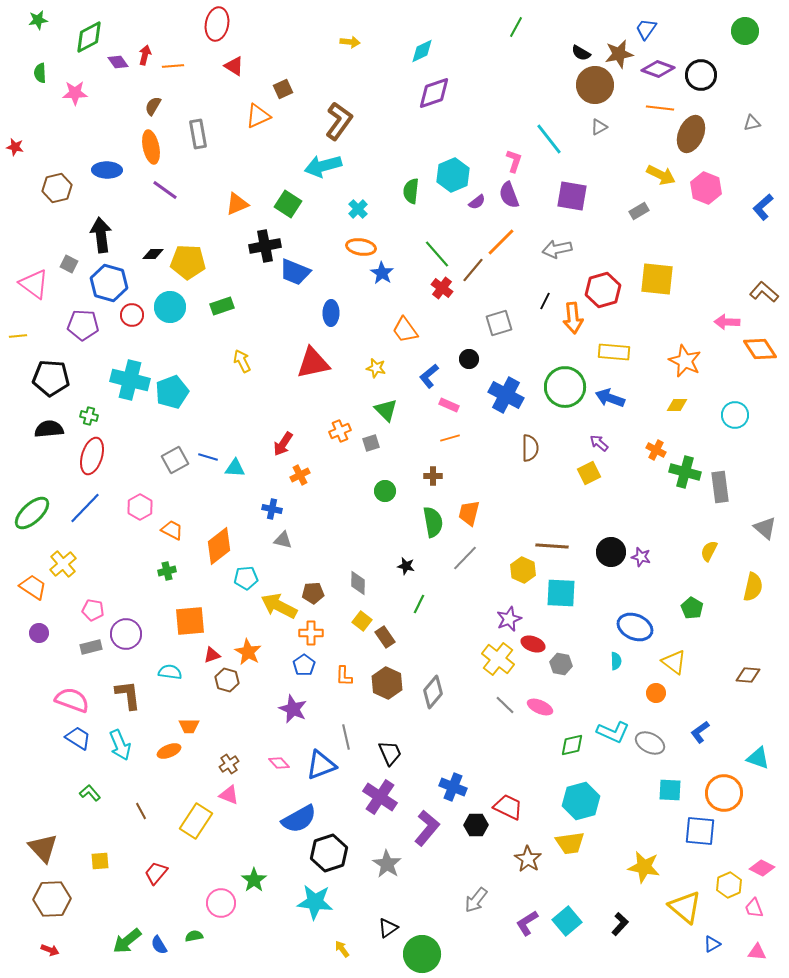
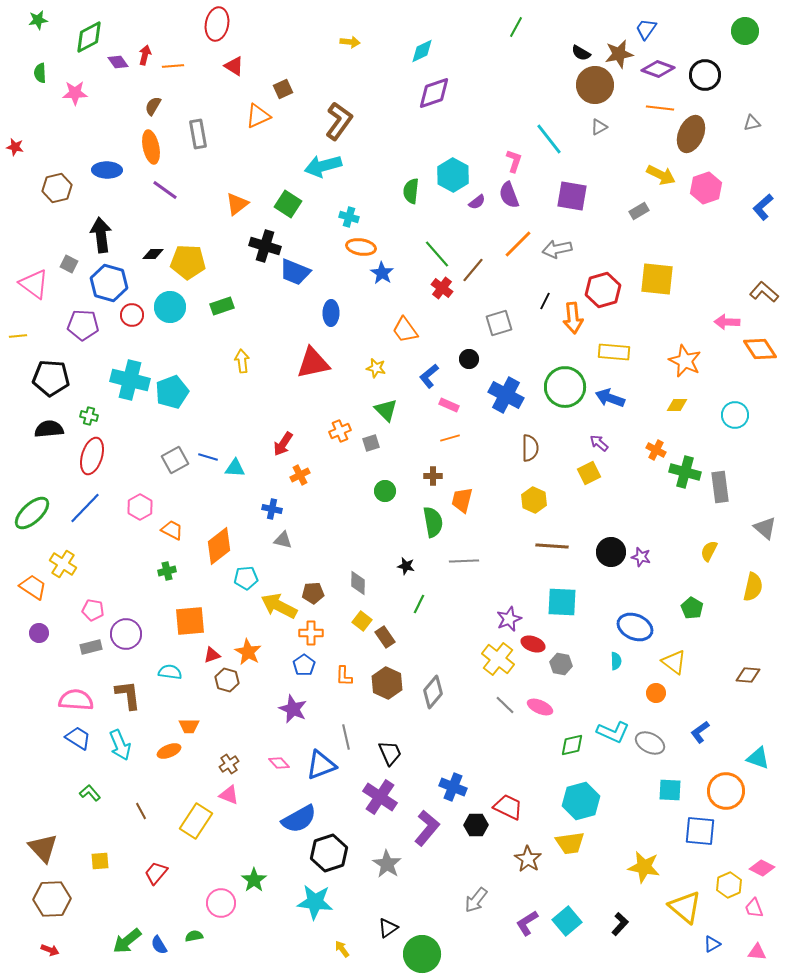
black circle at (701, 75): moved 4 px right
cyan hexagon at (453, 175): rotated 8 degrees counterclockwise
pink hexagon at (706, 188): rotated 20 degrees clockwise
orange triangle at (237, 204): rotated 15 degrees counterclockwise
cyan cross at (358, 209): moved 9 px left, 8 px down; rotated 30 degrees counterclockwise
orange line at (501, 242): moved 17 px right, 2 px down
black cross at (265, 246): rotated 28 degrees clockwise
yellow arrow at (242, 361): rotated 20 degrees clockwise
orange trapezoid at (469, 513): moved 7 px left, 13 px up
gray line at (465, 558): moved 1 px left, 3 px down; rotated 44 degrees clockwise
yellow cross at (63, 564): rotated 16 degrees counterclockwise
yellow hexagon at (523, 570): moved 11 px right, 70 px up
cyan square at (561, 593): moved 1 px right, 9 px down
pink semicircle at (72, 700): moved 4 px right; rotated 16 degrees counterclockwise
orange circle at (724, 793): moved 2 px right, 2 px up
